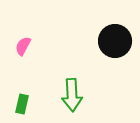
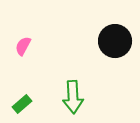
green arrow: moved 1 px right, 2 px down
green rectangle: rotated 36 degrees clockwise
